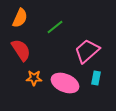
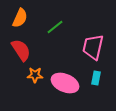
pink trapezoid: moved 6 px right, 4 px up; rotated 36 degrees counterclockwise
orange star: moved 1 px right, 3 px up
